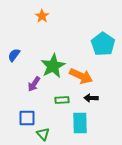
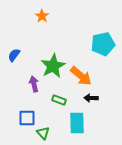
cyan pentagon: rotated 25 degrees clockwise
orange arrow: rotated 15 degrees clockwise
purple arrow: rotated 133 degrees clockwise
green rectangle: moved 3 px left; rotated 24 degrees clockwise
cyan rectangle: moved 3 px left
green triangle: moved 1 px up
